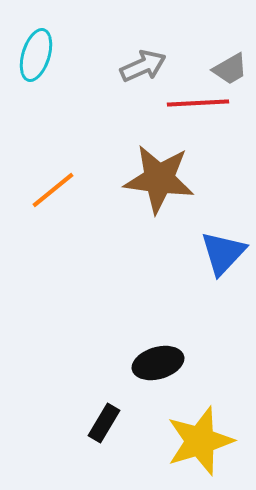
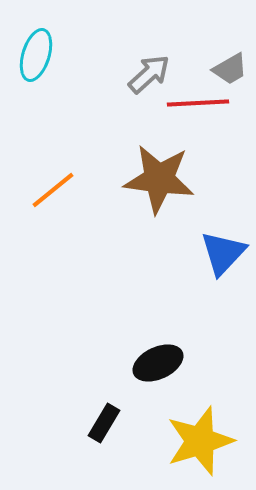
gray arrow: moved 6 px right, 8 px down; rotated 18 degrees counterclockwise
black ellipse: rotated 9 degrees counterclockwise
